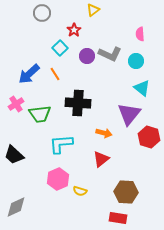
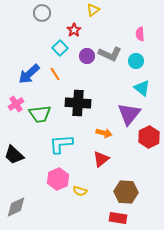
red hexagon: rotated 15 degrees clockwise
